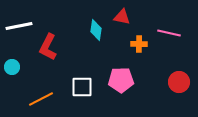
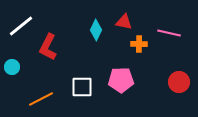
red triangle: moved 2 px right, 5 px down
white line: moved 2 px right; rotated 28 degrees counterclockwise
cyan diamond: rotated 15 degrees clockwise
